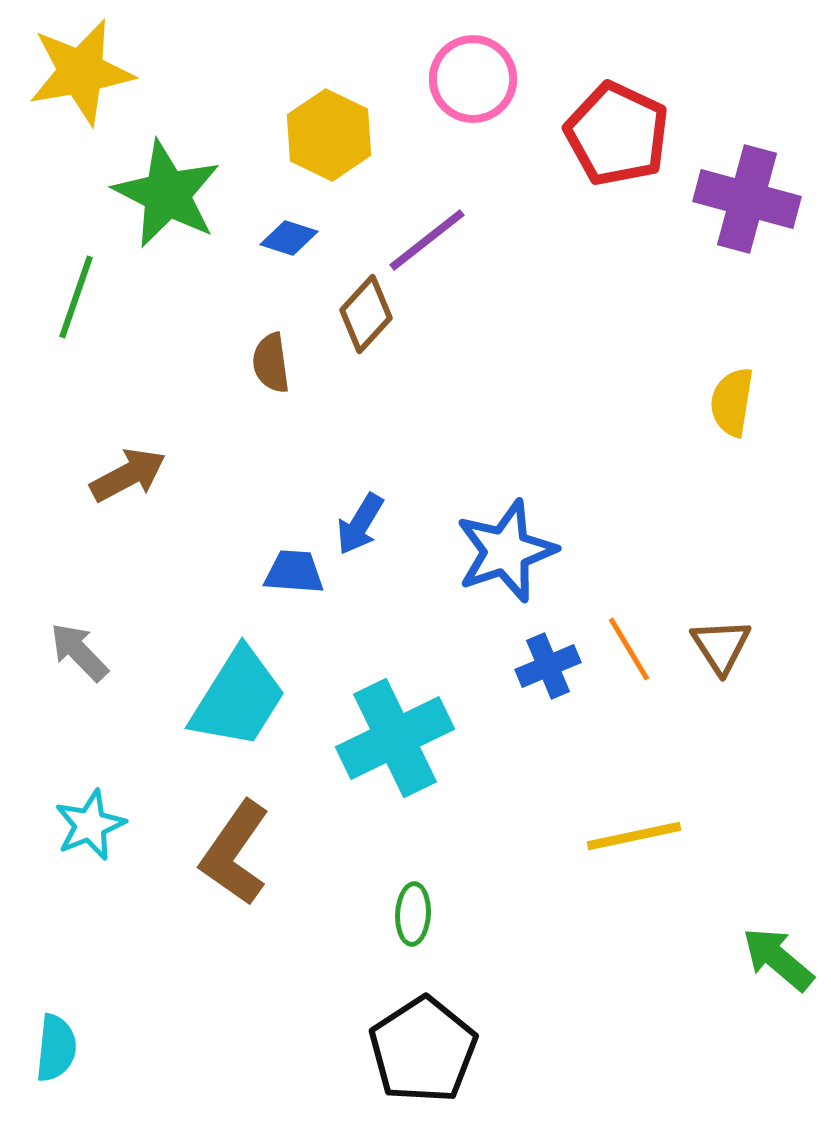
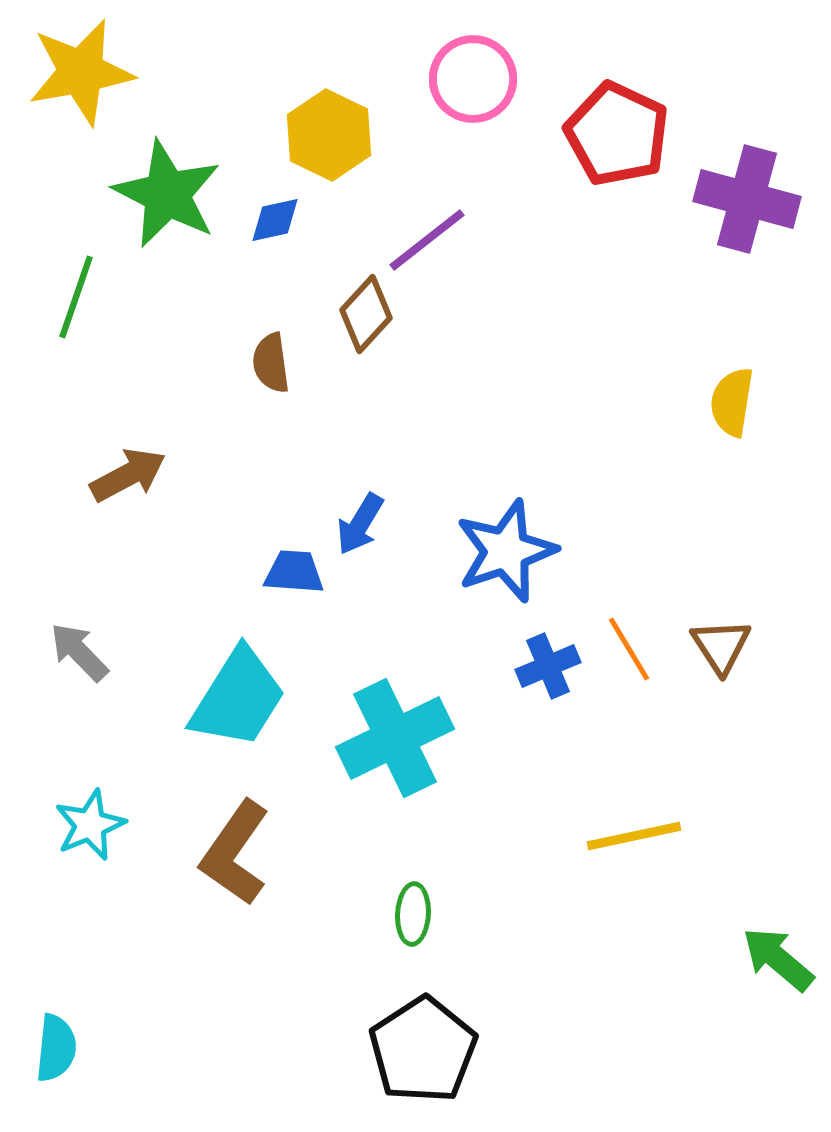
blue diamond: moved 14 px left, 18 px up; rotated 30 degrees counterclockwise
